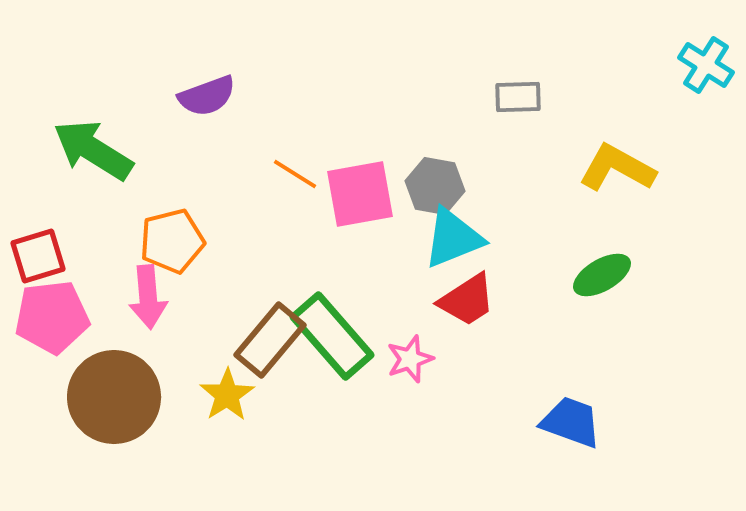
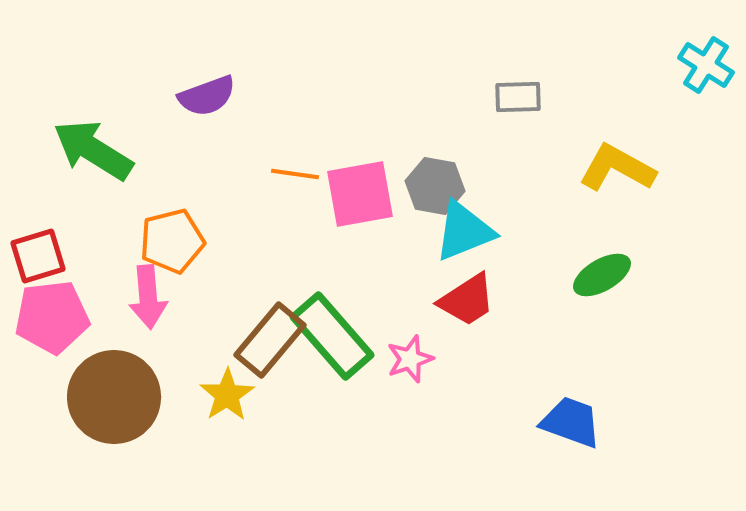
orange line: rotated 24 degrees counterclockwise
cyan triangle: moved 11 px right, 7 px up
